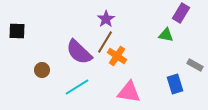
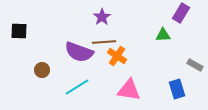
purple star: moved 4 px left, 2 px up
black square: moved 2 px right
green triangle: moved 3 px left; rotated 14 degrees counterclockwise
brown line: moved 1 px left; rotated 55 degrees clockwise
purple semicircle: rotated 24 degrees counterclockwise
blue rectangle: moved 2 px right, 5 px down
pink triangle: moved 2 px up
